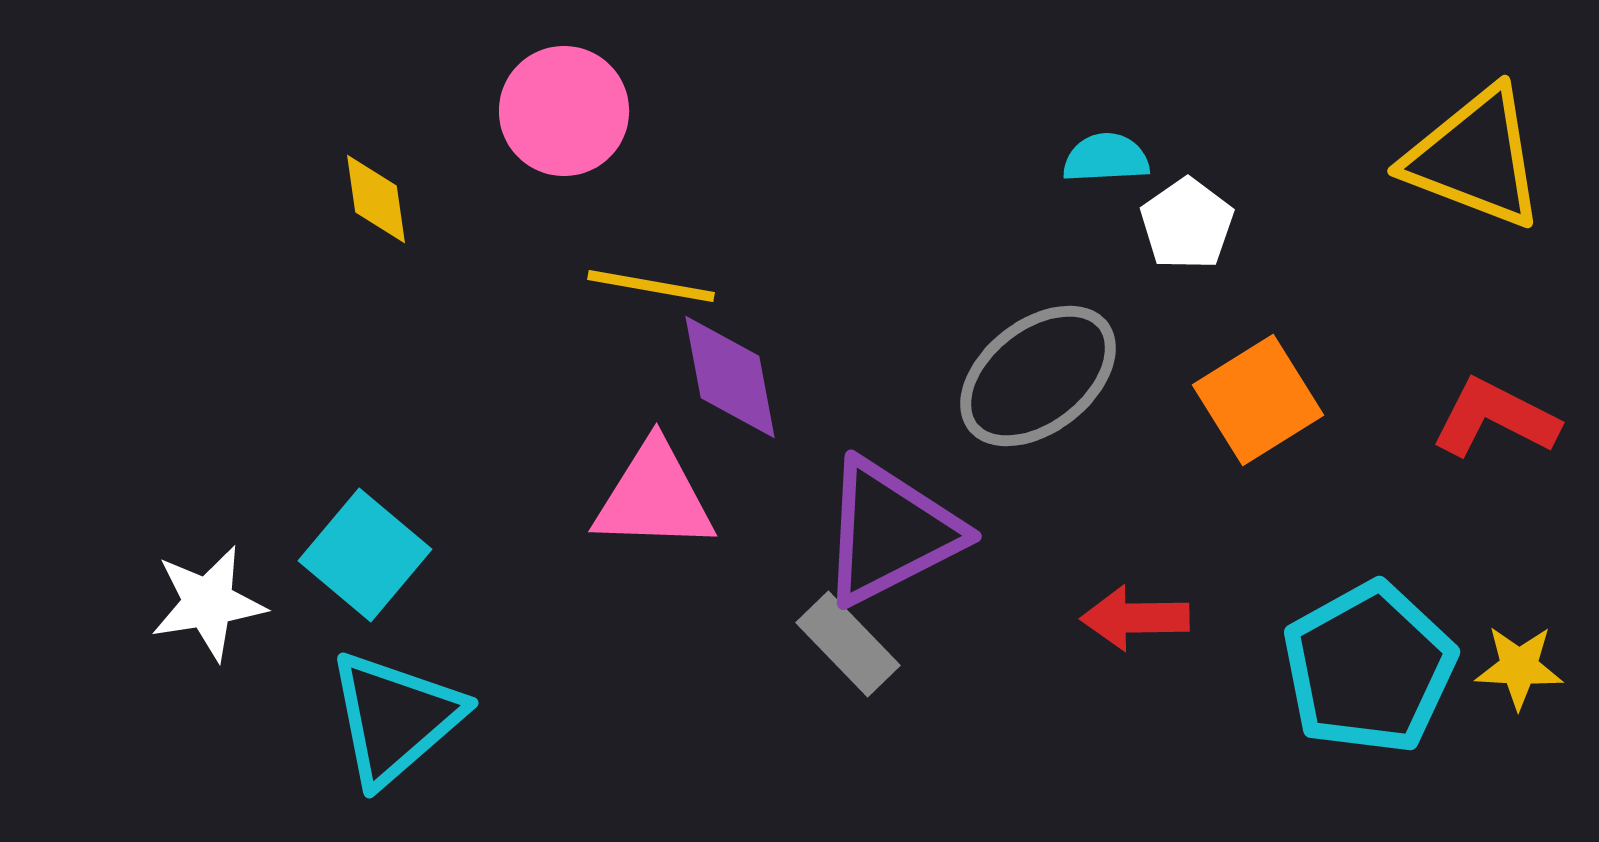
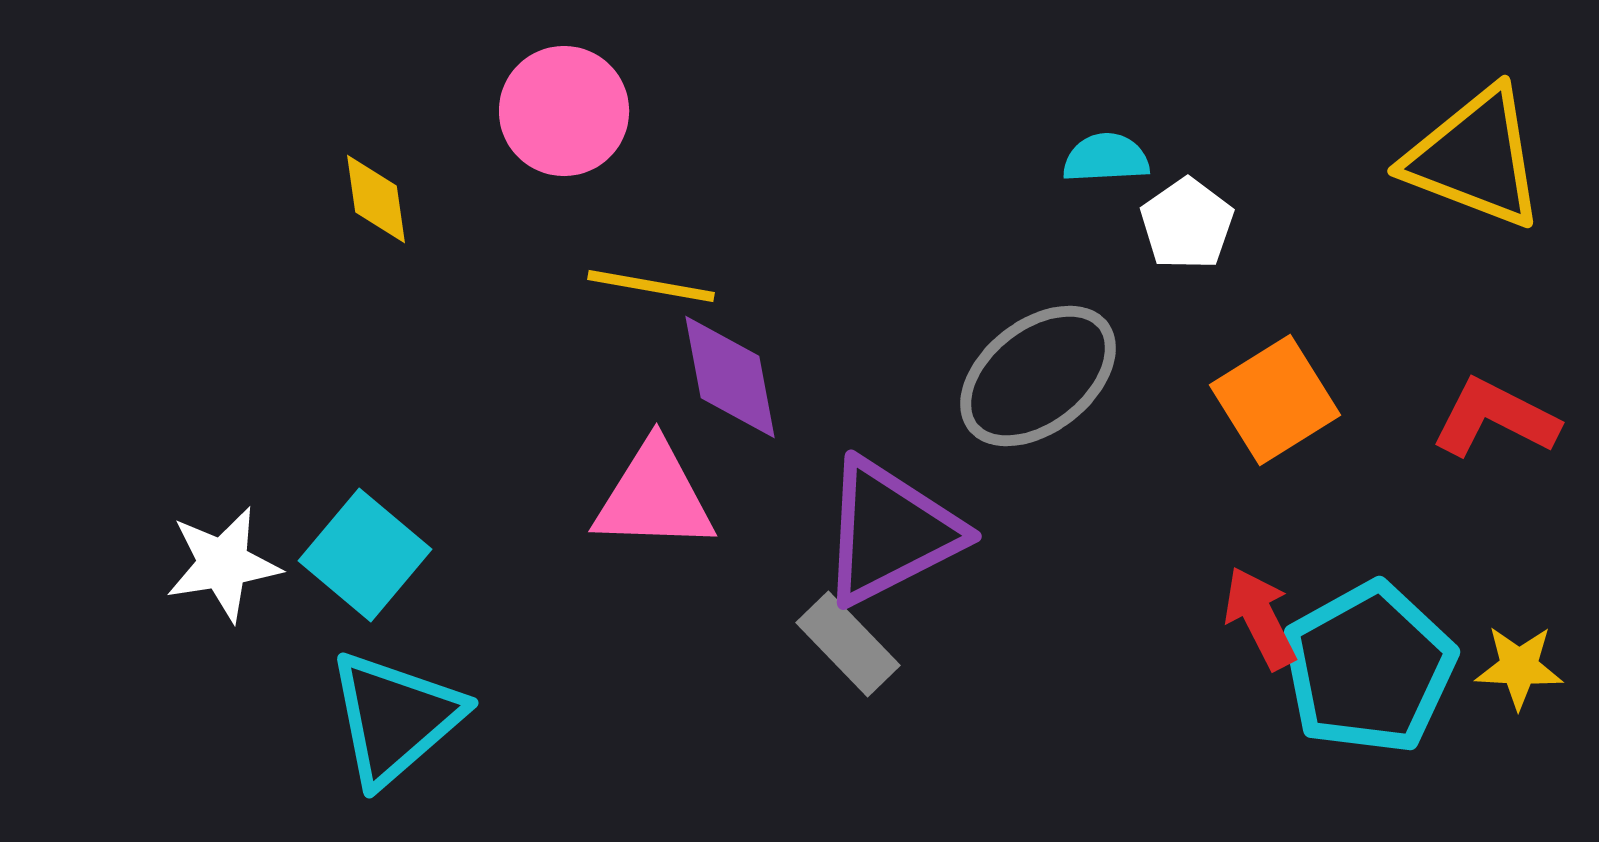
orange square: moved 17 px right
white star: moved 15 px right, 39 px up
red arrow: moved 125 px right; rotated 64 degrees clockwise
